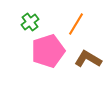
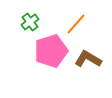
orange line: rotated 10 degrees clockwise
pink pentagon: moved 3 px right
